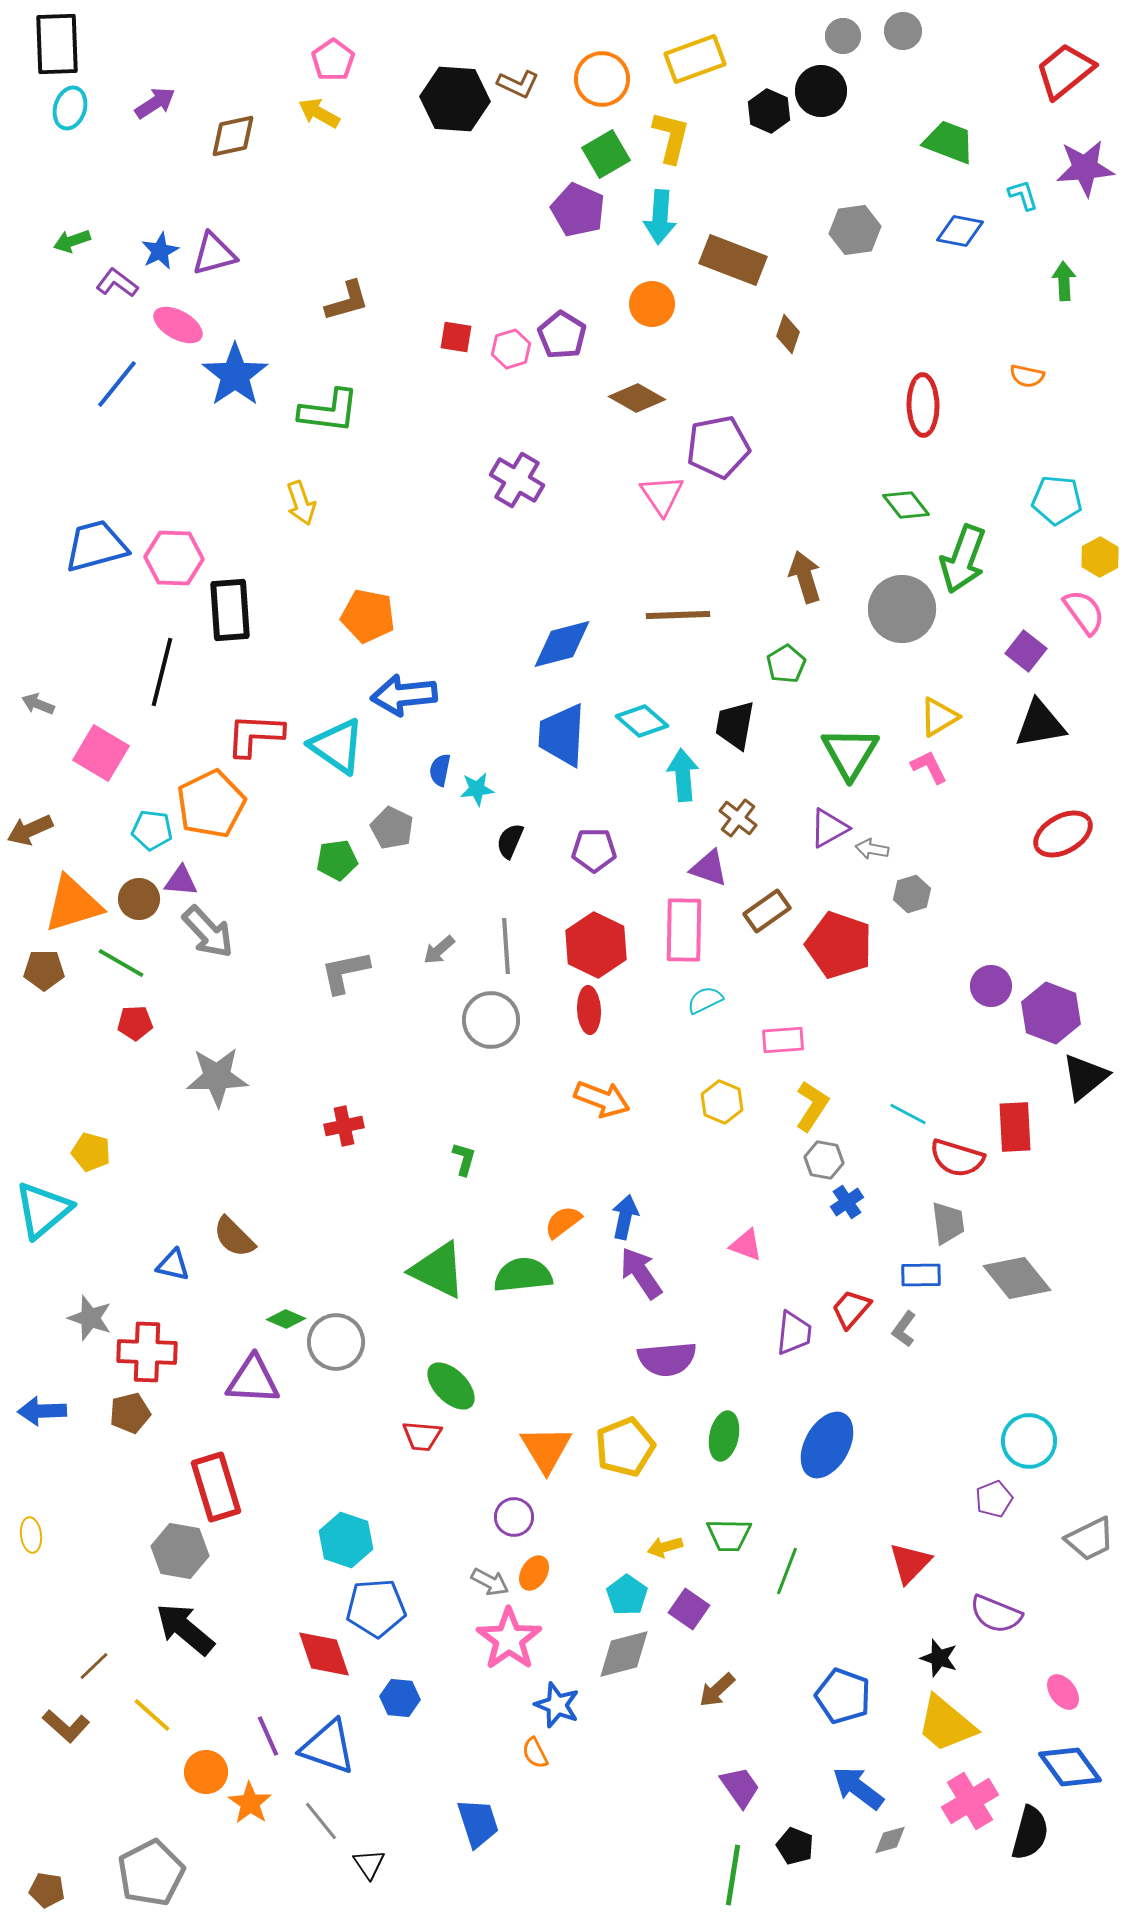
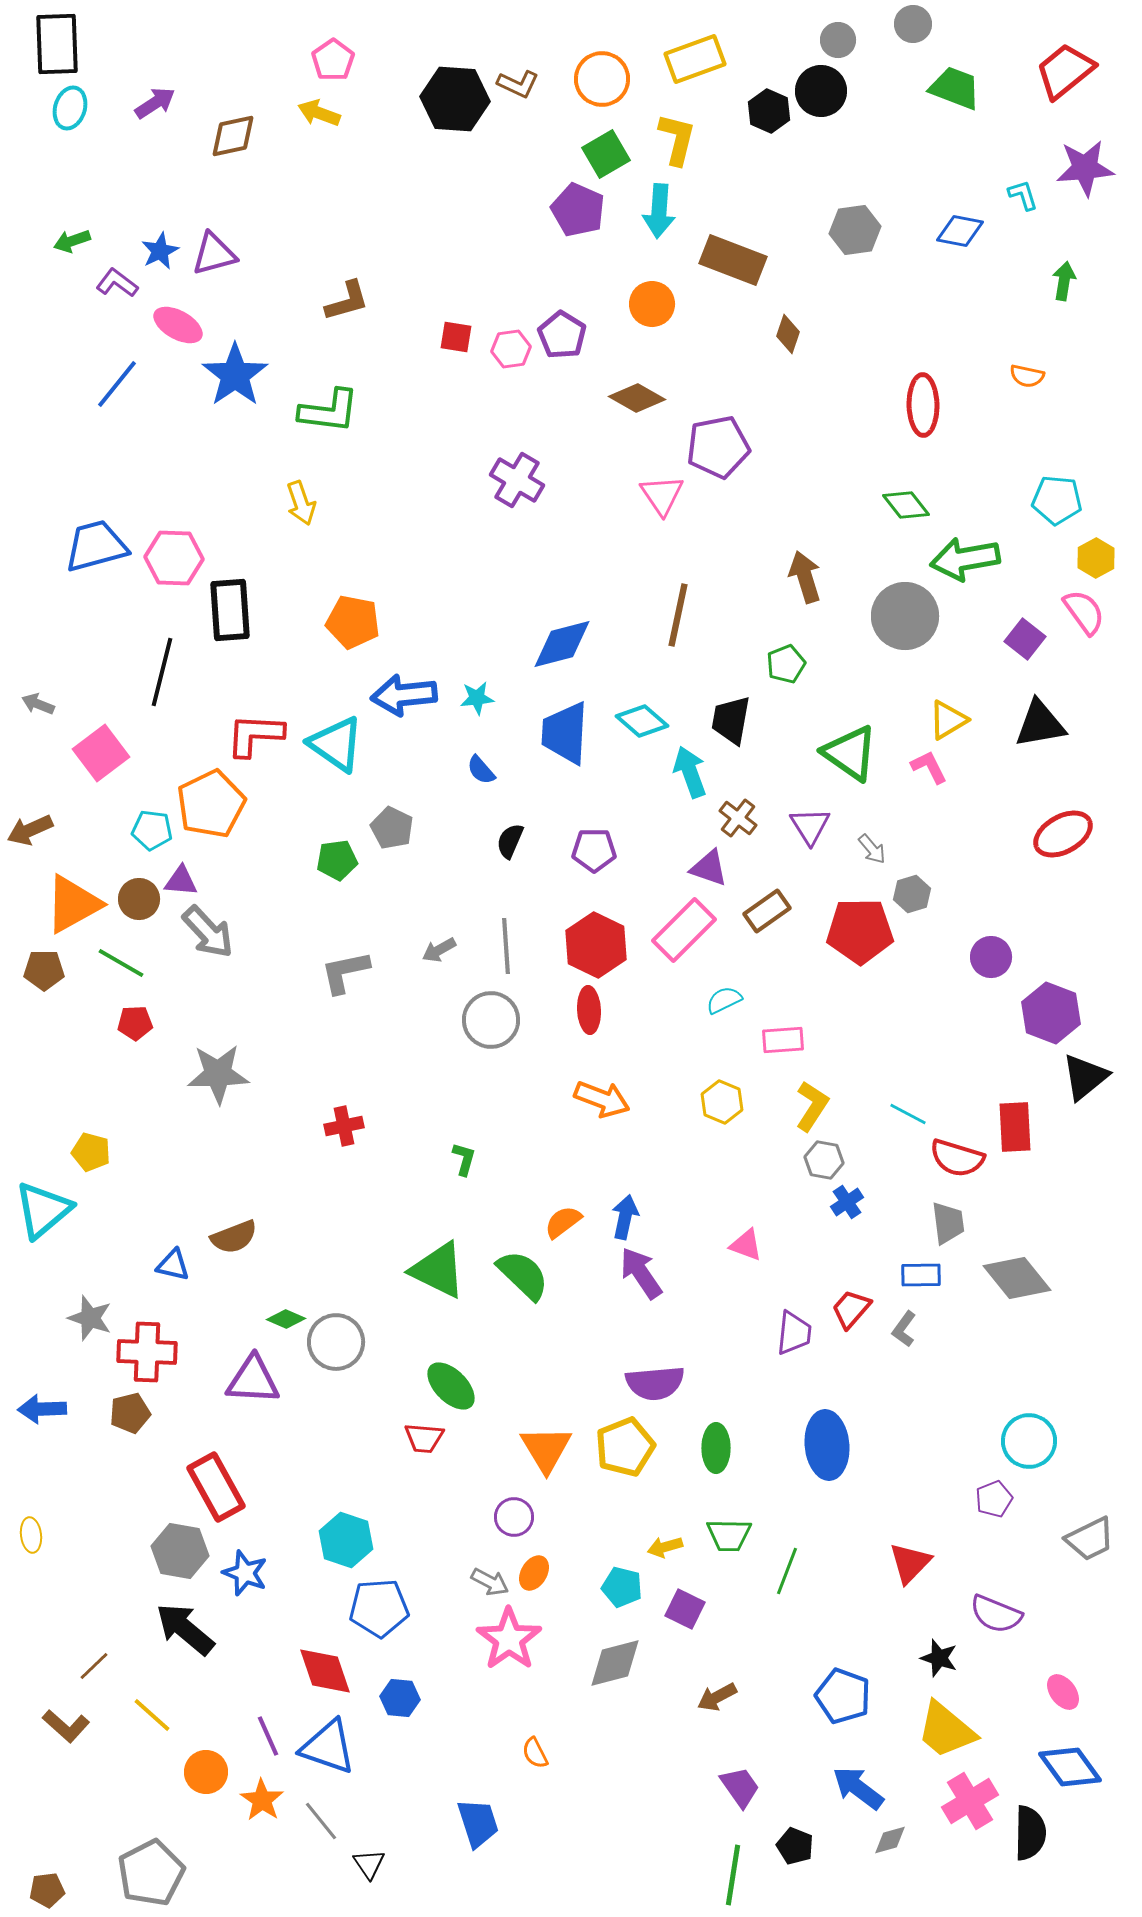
gray circle at (903, 31): moved 10 px right, 7 px up
gray circle at (843, 36): moved 5 px left, 4 px down
yellow arrow at (319, 113): rotated 9 degrees counterclockwise
yellow L-shape at (671, 137): moved 6 px right, 2 px down
green trapezoid at (949, 142): moved 6 px right, 54 px up
cyan arrow at (660, 217): moved 1 px left, 6 px up
green arrow at (1064, 281): rotated 12 degrees clockwise
pink hexagon at (511, 349): rotated 9 degrees clockwise
yellow hexagon at (1100, 557): moved 4 px left, 1 px down
green arrow at (963, 559): moved 2 px right; rotated 60 degrees clockwise
gray circle at (902, 609): moved 3 px right, 7 px down
brown line at (678, 615): rotated 76 degrees counterclockwise
orange pentagon at (368, 616): moved 15 px left, 6 px down
purple square at (1026, 651): moved 1 px left, 12 px up
green pentagon at (786, 664): rotated 9 degrees clockwise
yellow triangle at (939, 717): moved 9 px right, 3 px down
black trapezoid at (735, 725): moved 4 px left, 5 px up
blue trapezoid at (562, 735): moved 3 px right, 2 px up
cyan triangle at (337, 746): moved 1 px left, 2 px up
pink square at (101, 753): rotated 22 degrees clockwise
green triangle at (850, 753): rotated 26 degrees counterclockwise
blue semicircle at (440, 770): moved 41 px right; rotated 52 degrees counterclockwise
cyan arrow at (683, 775): moved 7 px right, 3 px up; rotated 15 degrees counterclockwise
cyan star at (477, 789): moved 91 px up
purple triangle at (829, 828): moved 19 px left, 2 px up; rotated 33 degrees counterclockwise
gray arrow at (872, 849): rotated 140 degrees counterclockwise
orange triangle at (73, 904): rotated 12 degrees counterclockwise
pink rectangle at (684, 930): rotated 44 degrees clockwise
red pentagon at (839, 945): moved 21 px right, 14 px up; rotated 20 degrees counterclockwise
gray arrow at (439, 950): rotated 12 degrees clockwise
purple circle at (991, 986): moved 29 px up
cyan semicircle at (705, 1000): moved 19 px right
gray star at (217, 1077): moved 1 px right, 3 px up
brown semicircle at (234, 1237): rotated 66 degrees counterclockwise
green semicircle at (523, 1275): rotated 50 degrees clockwise
purple semicircle at (667, 1359): moved 12 px left, 24 px down
blue arrow at (42, 1411): moved 2 px up
red trapezoid at (422, 1436): moved 2 px right, 2 px down
green ellipse at (724, 1436): moved 8 px left, 12 px down; rotated 12 degrees counterclockwise
blue ellipse at (827, 1445): rotated 34 degrees counterclockwise
red rectangle at (216, 1487): rotated 12 degrees counterclockwise
cyan pentagon at (627, 1595): moved 5 px left, 8 px up; rotated 21 degrees counterclockwise
blue pentagon at (376, 1608): moved 3 px right
purple square at (689, 1609): moved 4 px left; rotated 9 degrees counterclockwise
red diamond at (324, 1654): moved 1 px right, 17 px down
gray diamond at (624, 1654): moved 9 px left, 9 px down
brown arrow at (717, 1690): moved 7 px down; rotated 15 degrees clockwise
blue star at (557, 1705): moved 312 px left, 132 px up
yellow trapezoid at (946, 1724): moved 6 px down
orange star at (250, 1803): moved 12 px right, 3 px up
black semicircle at (1030, 1833): rotated 14 degrees counterclockwise
brown pentagon at (47, 1890): rotated 16 degrees counterclockwise
